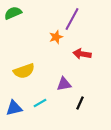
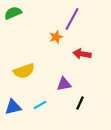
cyan line: moved 2 px down
blue triangle: moved 1 px left, 1 px up
